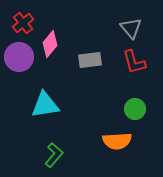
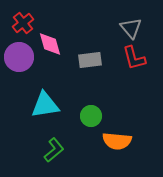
pink diamond: rotated 56 degrees counterclockwise
red L-shape: moved 4 px up
green circle: moved 44 px left, 7 px down
orange semicircle: rotated 8 degrees clockwise
green L-shape: moved 5 px up; rotated 10 degrees clockwise
